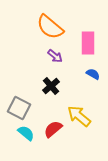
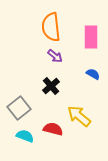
orange semicircle: moved 1 px right; rotated 44 degrees clockwise
pink rectangle: moved 3 px right, 6 px up
gray square: rotated 25 degrees clockwise
red semicircle: rotated 54 degrees clockwise
cyan semicircle: moved 1 px left, 3 px down; rotated 18 degrees counterclockwise
